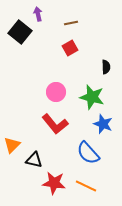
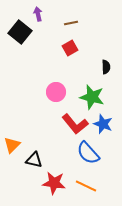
red L-shape: moved 20 px right
